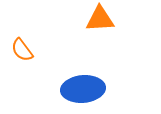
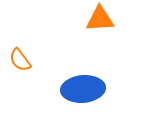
orange semicircle: moved 2 px left, 10 px down
